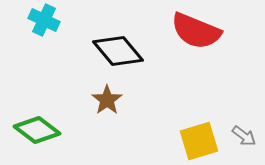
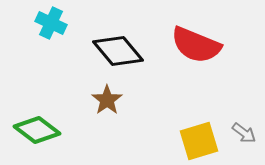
cyan cross: moved 7 px right, 3 px down
red semicircle: moved 14 px down
gray arrow: moved 3 px up
